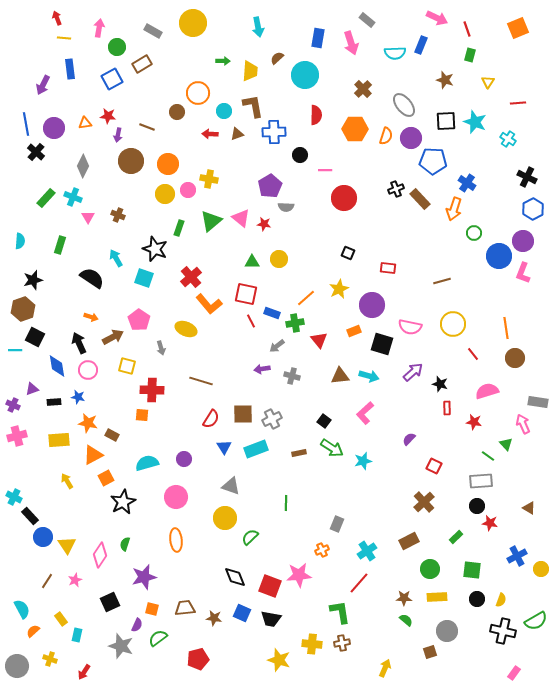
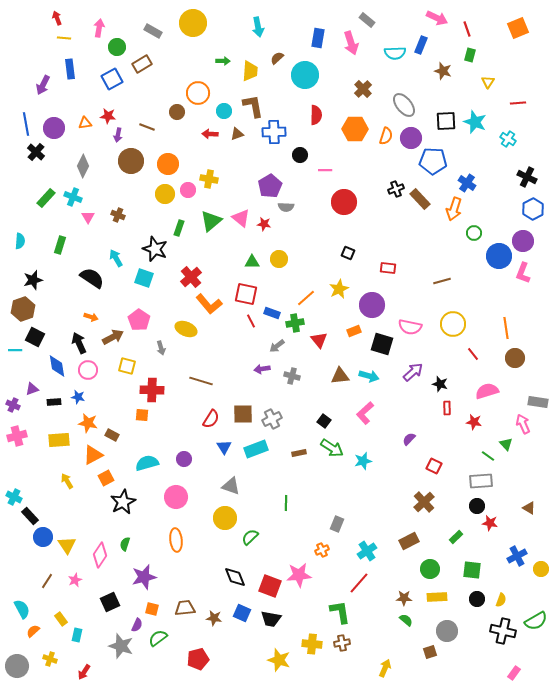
brown star at (445, 80): moved 2 px left, 9 px up
red circle at (344, 198): moved 4 px down
